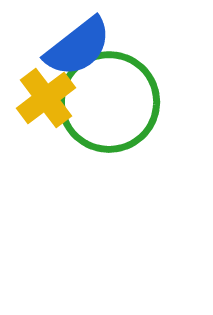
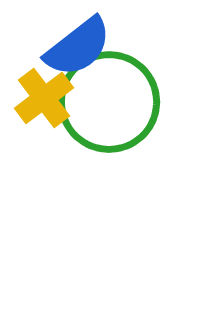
yellow cross: moved 2 px left
